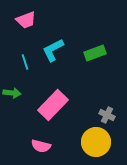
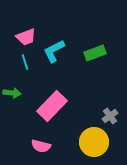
pink trapezoid: moved 17 px down
cyan L-shape: moved 1 px right, 1 px down
pink rectangle: moved 1 px left, 1 px down
gray cross: moved 3 px right, 1 px down; rotated 28 degrees clockwise
yellow circle: moved 2 px left
